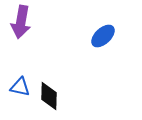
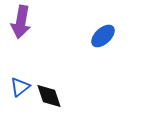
blue triangle: rotated 50 degrees counterclockwise
black diamond: rotated 20 degrees counterclockwise
